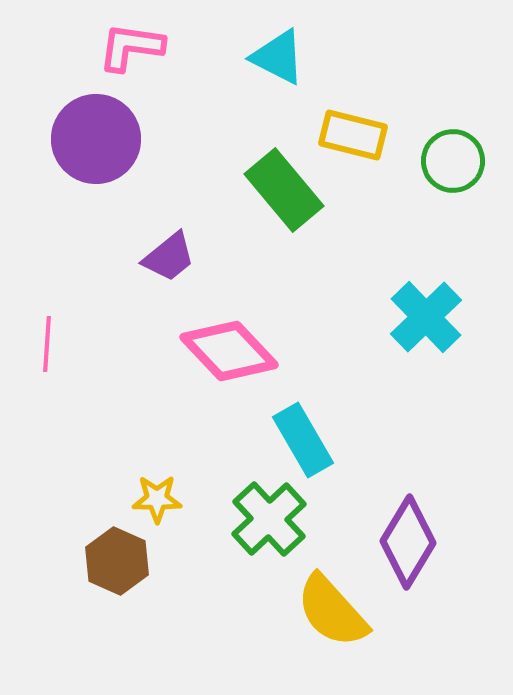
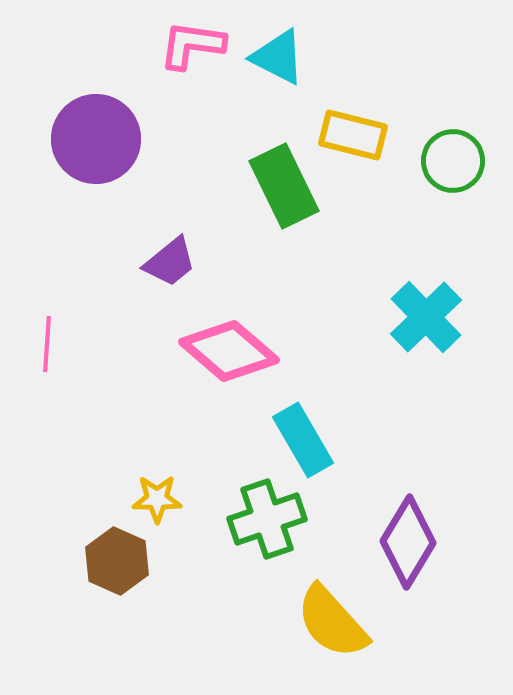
pink L-shape: moved 61 px right, 2 px up
green rectangle: moved 4 px up; rotated 14 degrees clockwise
purple trapezoid: moved 1 px right, 5 px down
pink diamond: rotated 6 degrees counterclockwise
green cross: moved 2 px left; rotated 24 degrees clockwise
yellow semicircle: moved 11 px down
